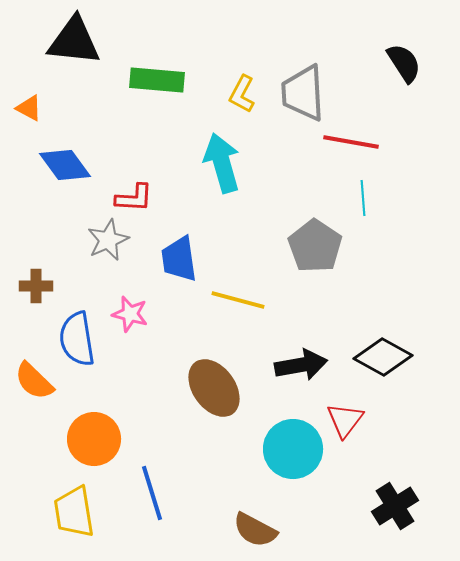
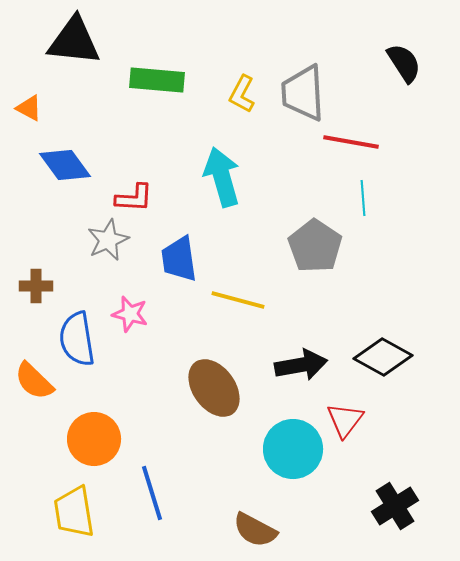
cyan arrow: moved 14 px down
